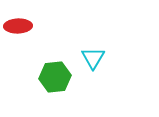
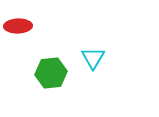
green hexagon: moved 4 px left, 4 px up
